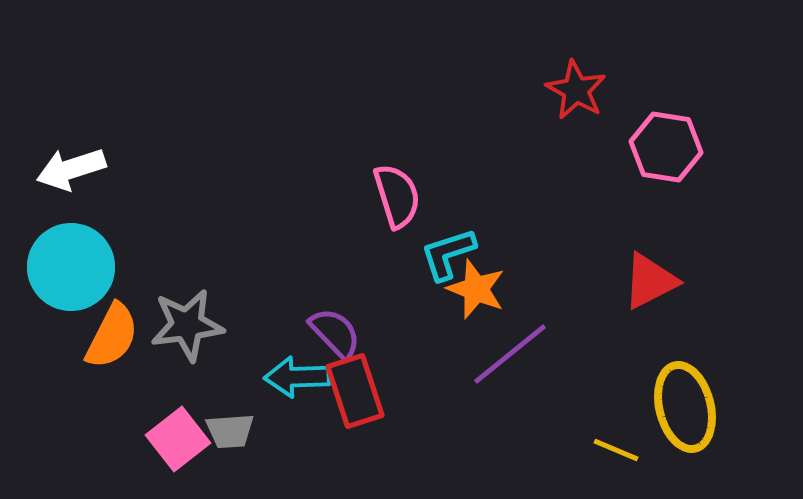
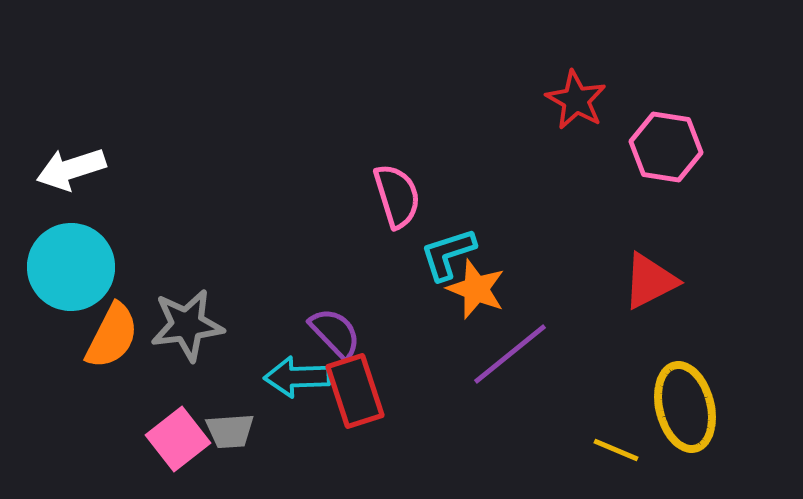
red star: moved 10 px down
